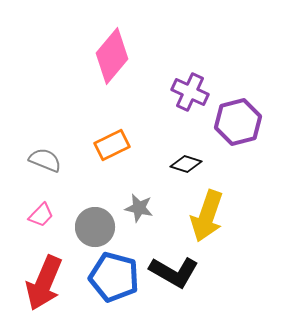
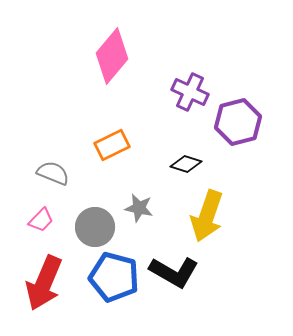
gray semicircle: moved 8 px right, 13 px down
pink trapezoid: moved 5 px down
